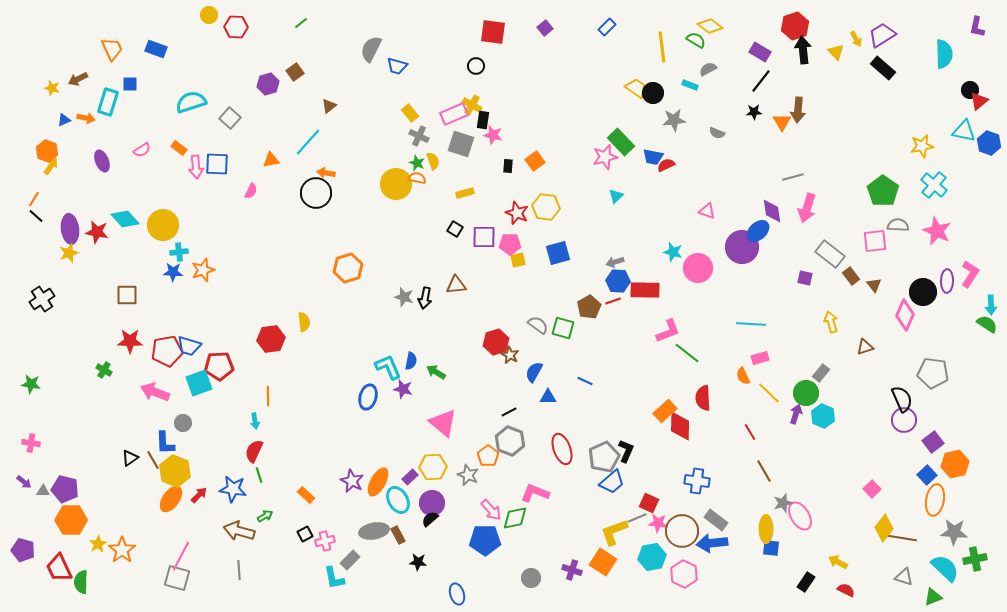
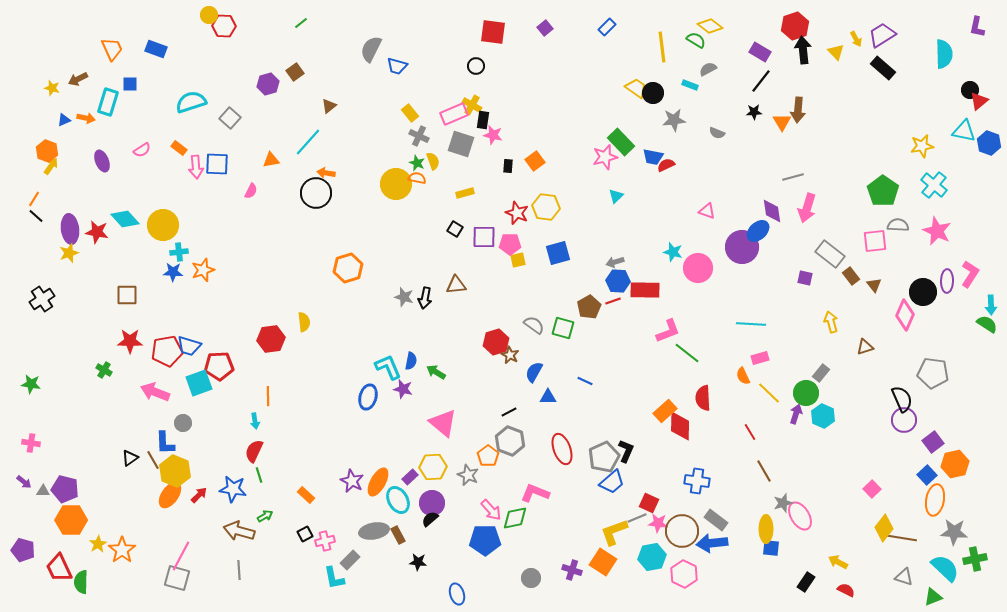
red hexagon at (236, 27): moved 12 px left, 1 px up
gray semicircle at (538, 325): moved 4 px left
orange ellipse at (171, 499): moved 1 px left, 4 px up
